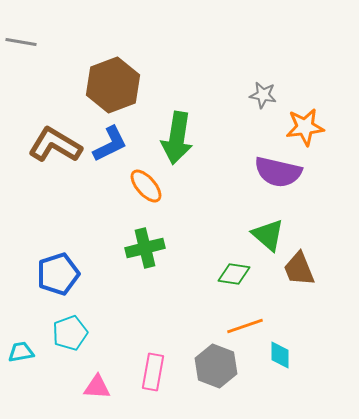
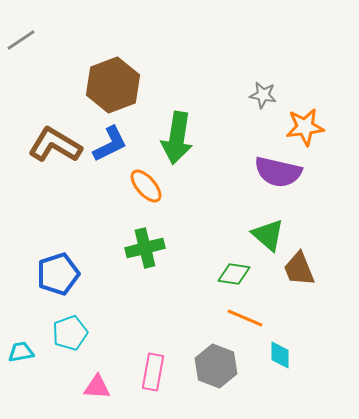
gray line: moved 2 px up; rotated 44 degrees counterclockwise
orange line: moved 8 px up; rotated 42 degrees clockwise
